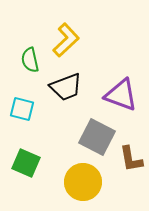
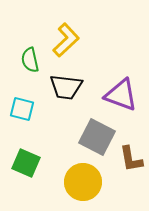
black trapezoid: rotated 28 degrees clockwise
